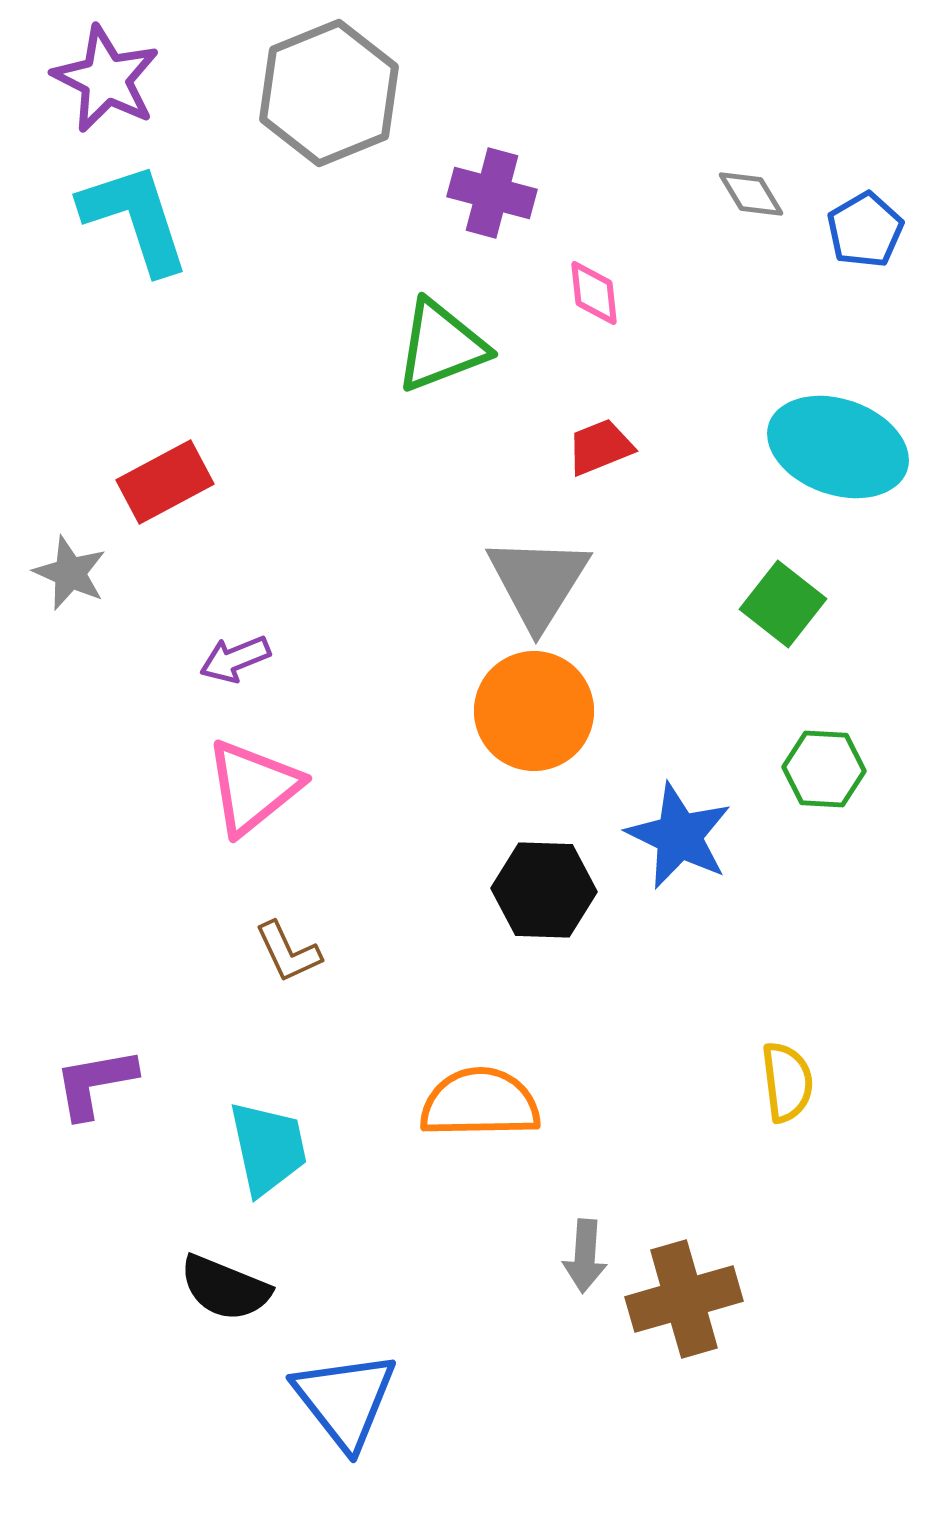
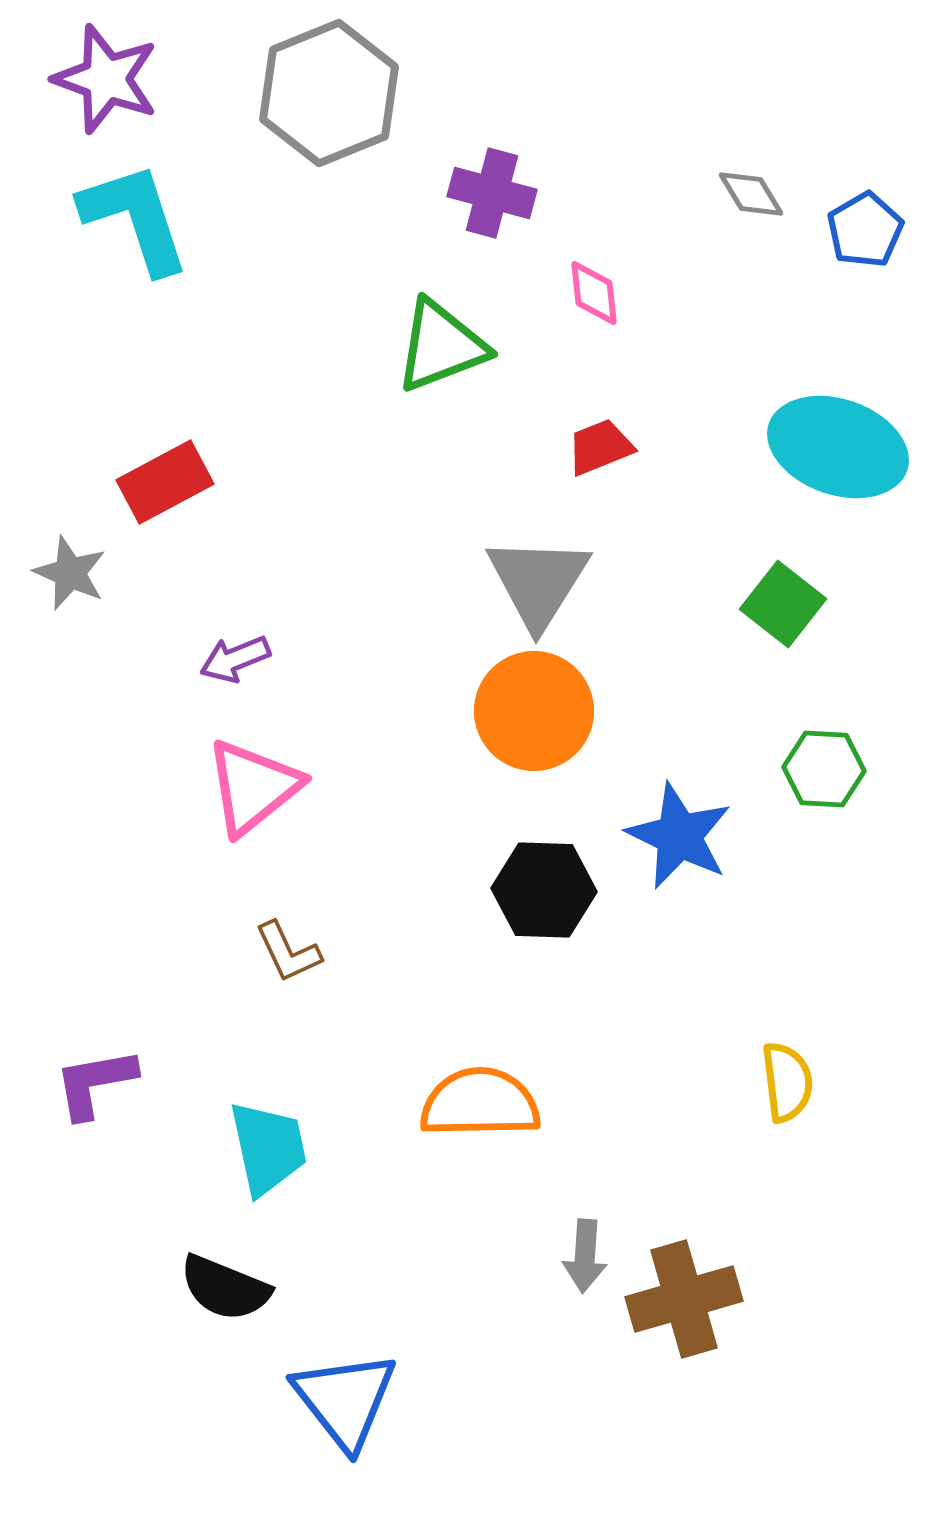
purple star: rotated 7 degrees counterclockwise
